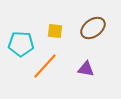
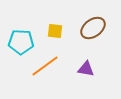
cyan pentagon: moved 2 px up
orange line: rotated 12 degrees clockwise
